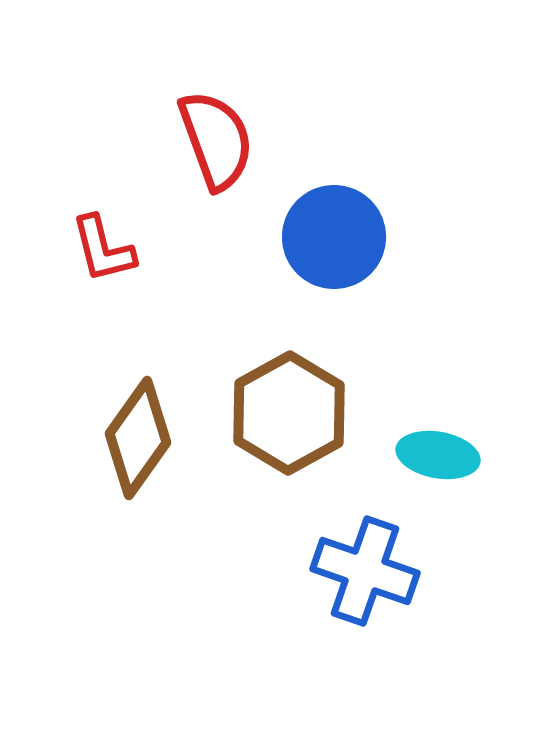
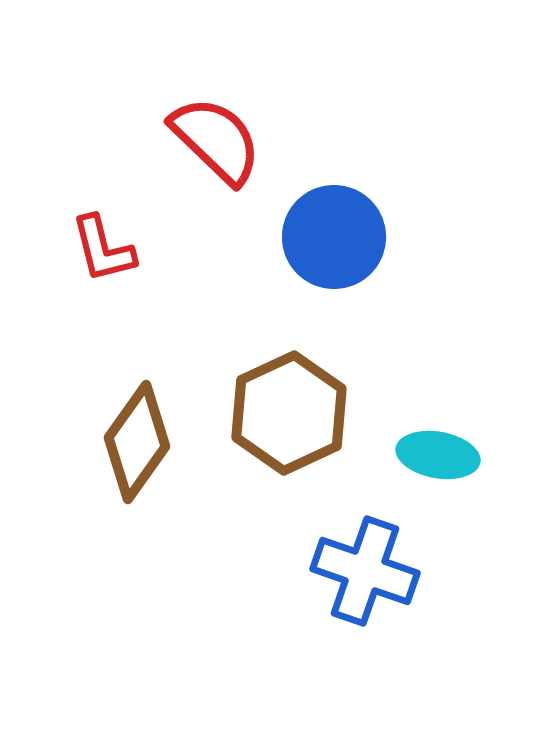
red semicircle: rotated 26 degrees counterclockwise
brown hexagon: rotated 4 degrees clockwise
brown diamond: moved 1 px left, 4 px down
